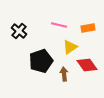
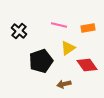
yellow triangle: moved 2 px left, 1 px down
brown arrow: moved 10 px down; rotated 96 degrees counterclockwise
